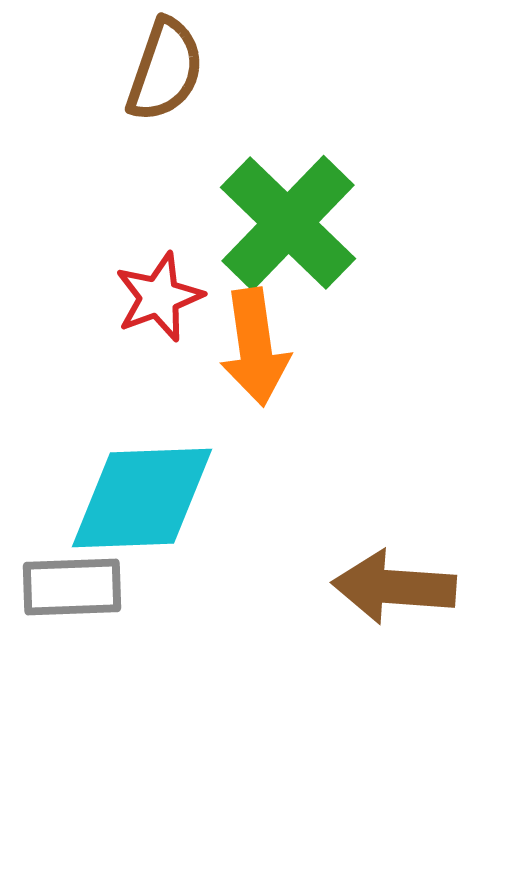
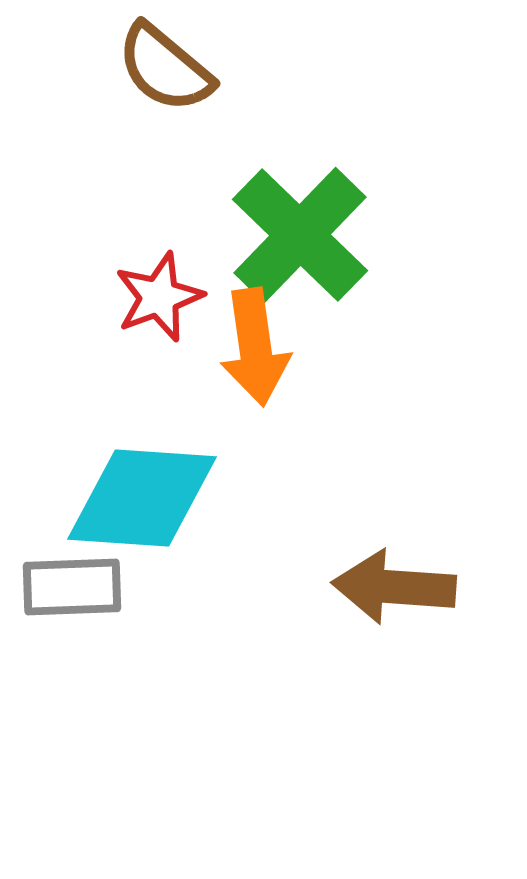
brown semicircle: moved 2 px up; rotated 111 degrees clockwise
green cross: moved 12 px right, 12 px down
cyan diamond: rotated 6 degrees clockwise
